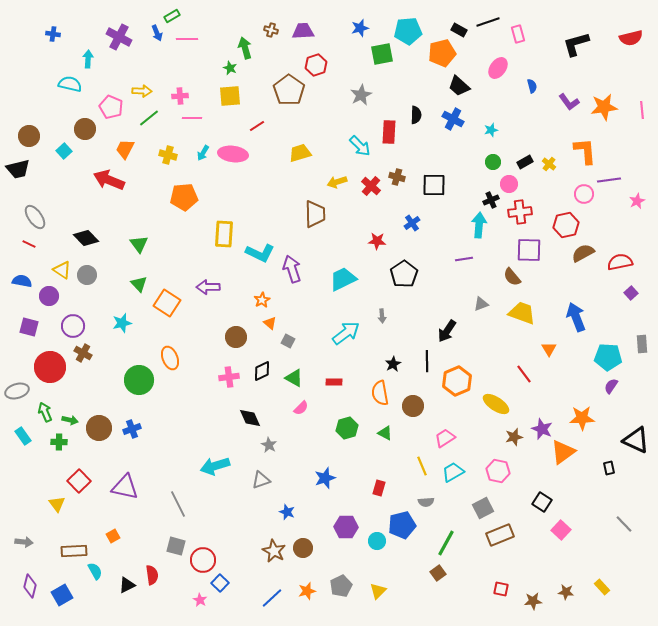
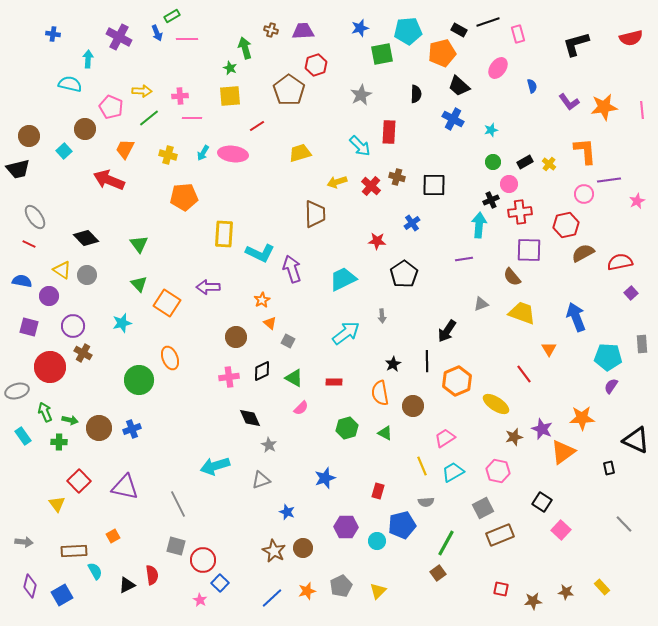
black semicircle at (416, 115): moved 21 px up
red rectangle at (379, 488): moved 1 px left, 3 px down
